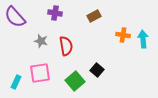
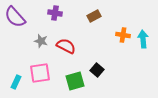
red semicircle: rotated 54 degrees counterclockwise
green square: rotated 24 degrees clockwise
